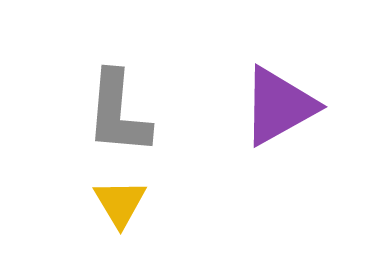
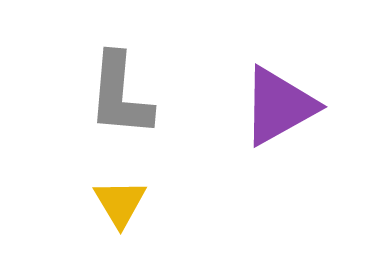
gray L-shape: moved 2 px right, 18 px up
